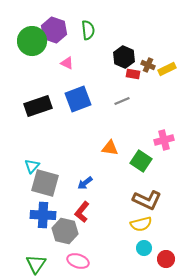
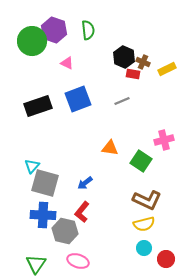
brown cross: moved 5 px left, 3 px up
yellow semicircle: moved 3 px right
